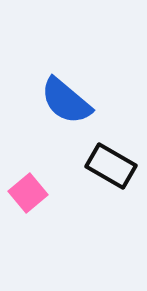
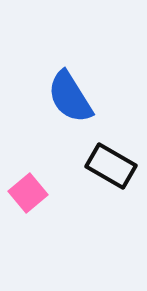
blue semicircle: moved 4 px right, 4 px up; rotated 18 degrees clockwise
